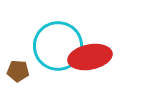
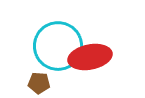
brown pentagon: moved 21 px right, 12 px down
